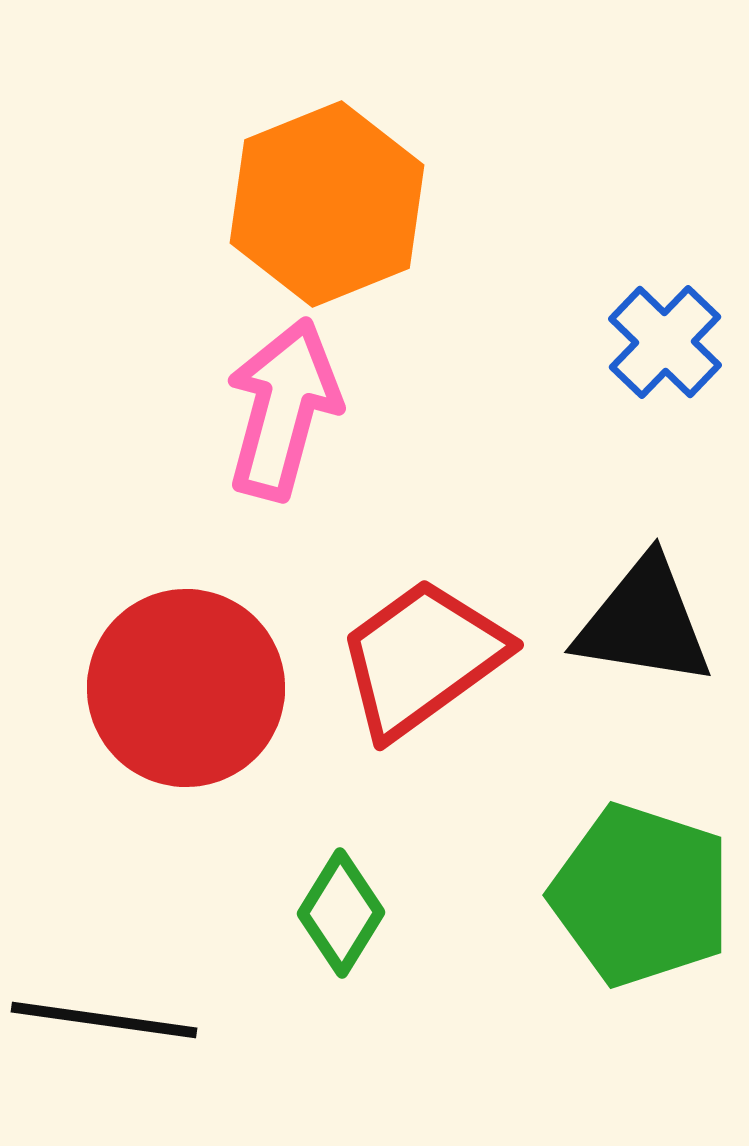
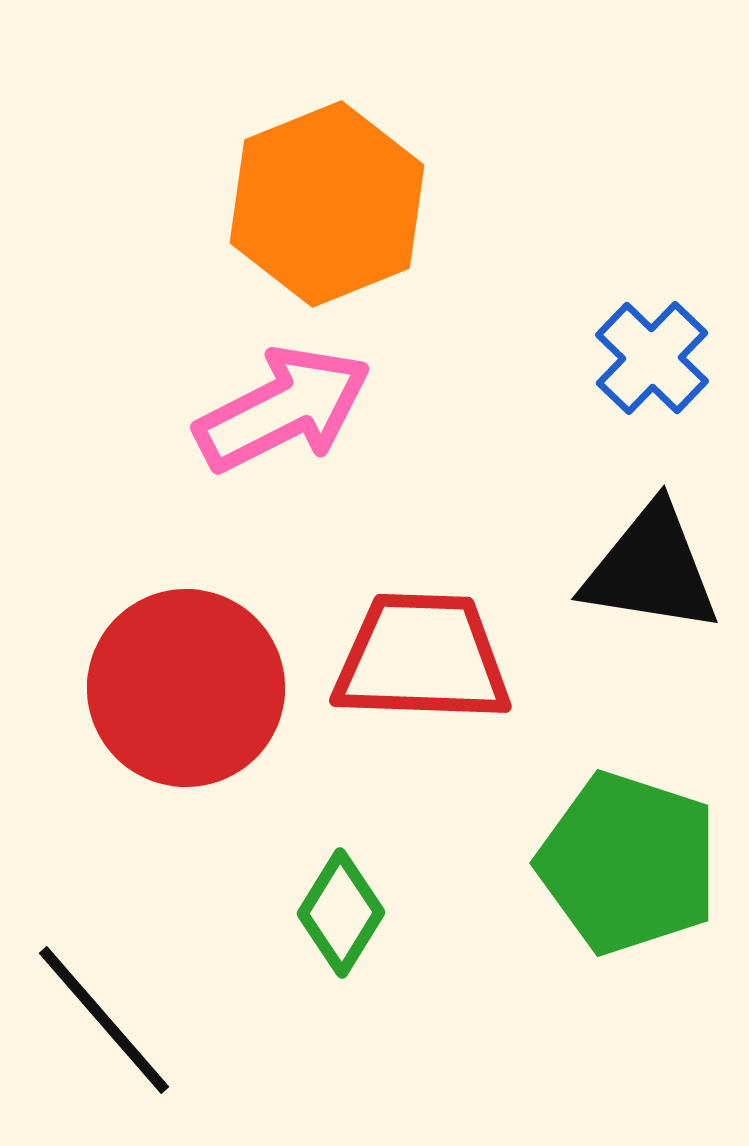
blue cross: moved 13 px left, 16 px down
pink arrow: rotated 48 degrees clockwise
black triangle: moved 7 px right, 53 px up
red trapezoid: rotated 38 degrees clockwise
green pentagon: moved 13 px left, 32 px up
black line: rotated 41 degrees clockwise
